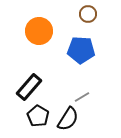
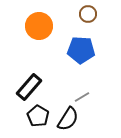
orange circle: moved 5 px up
